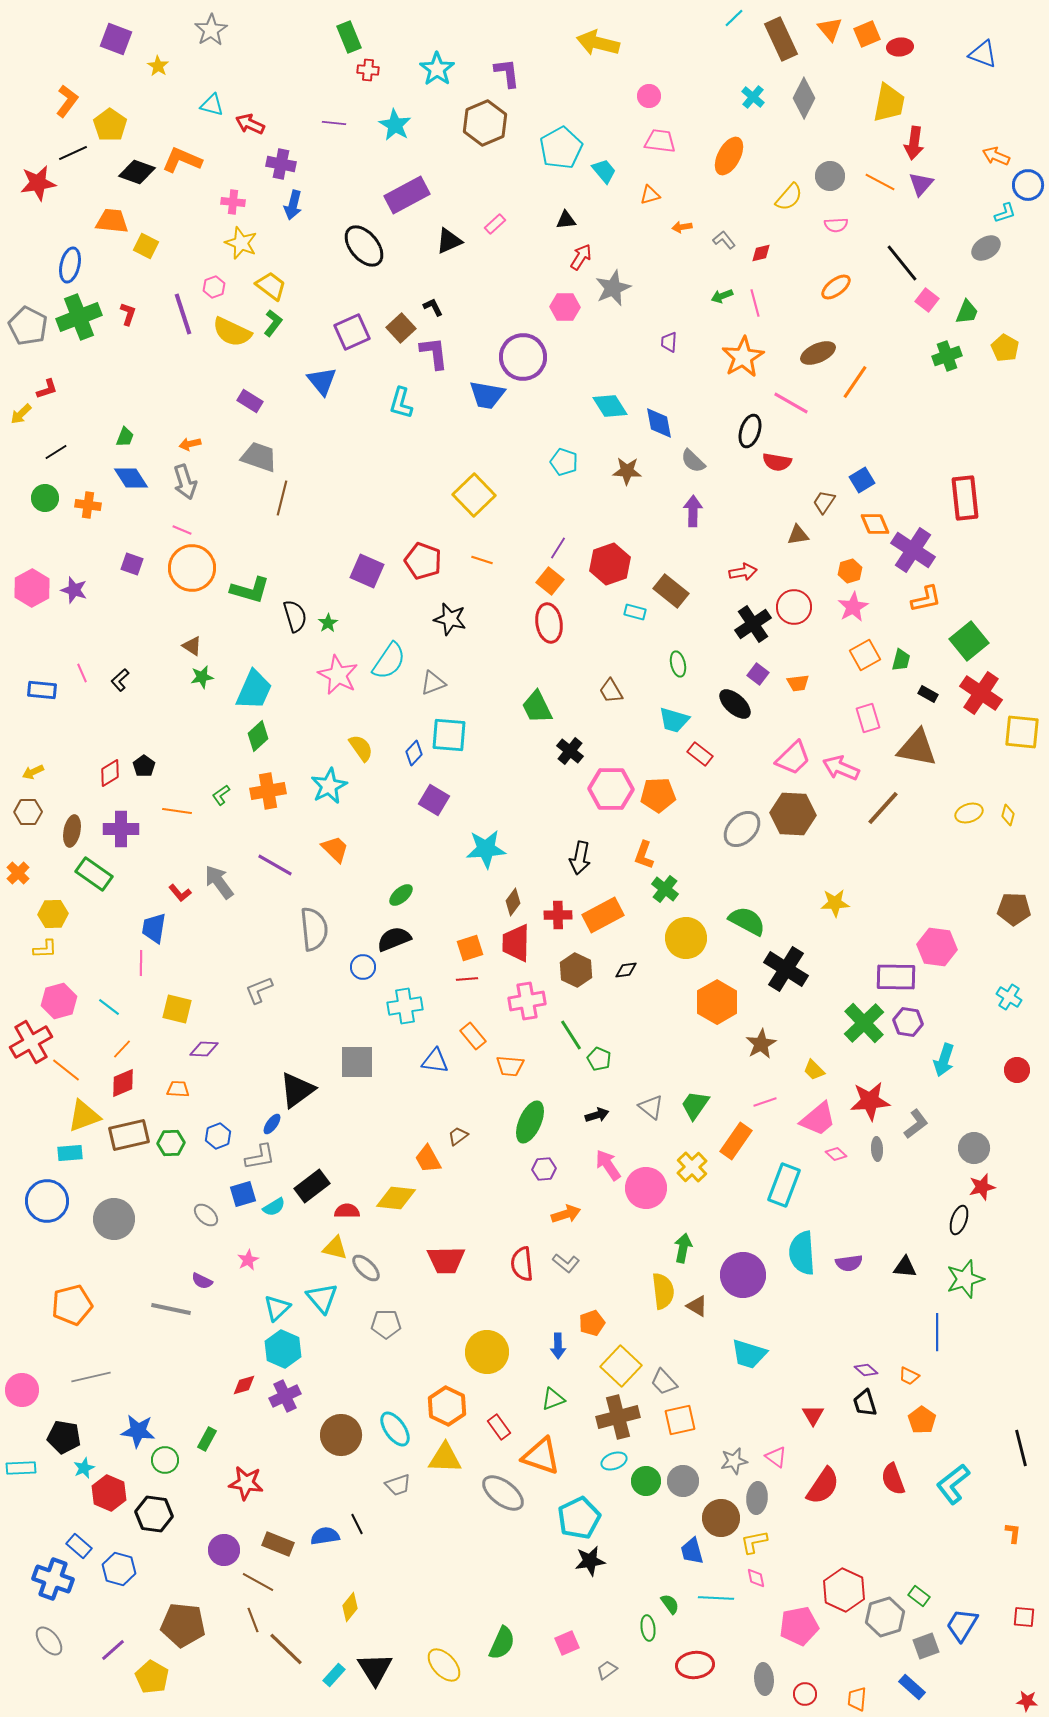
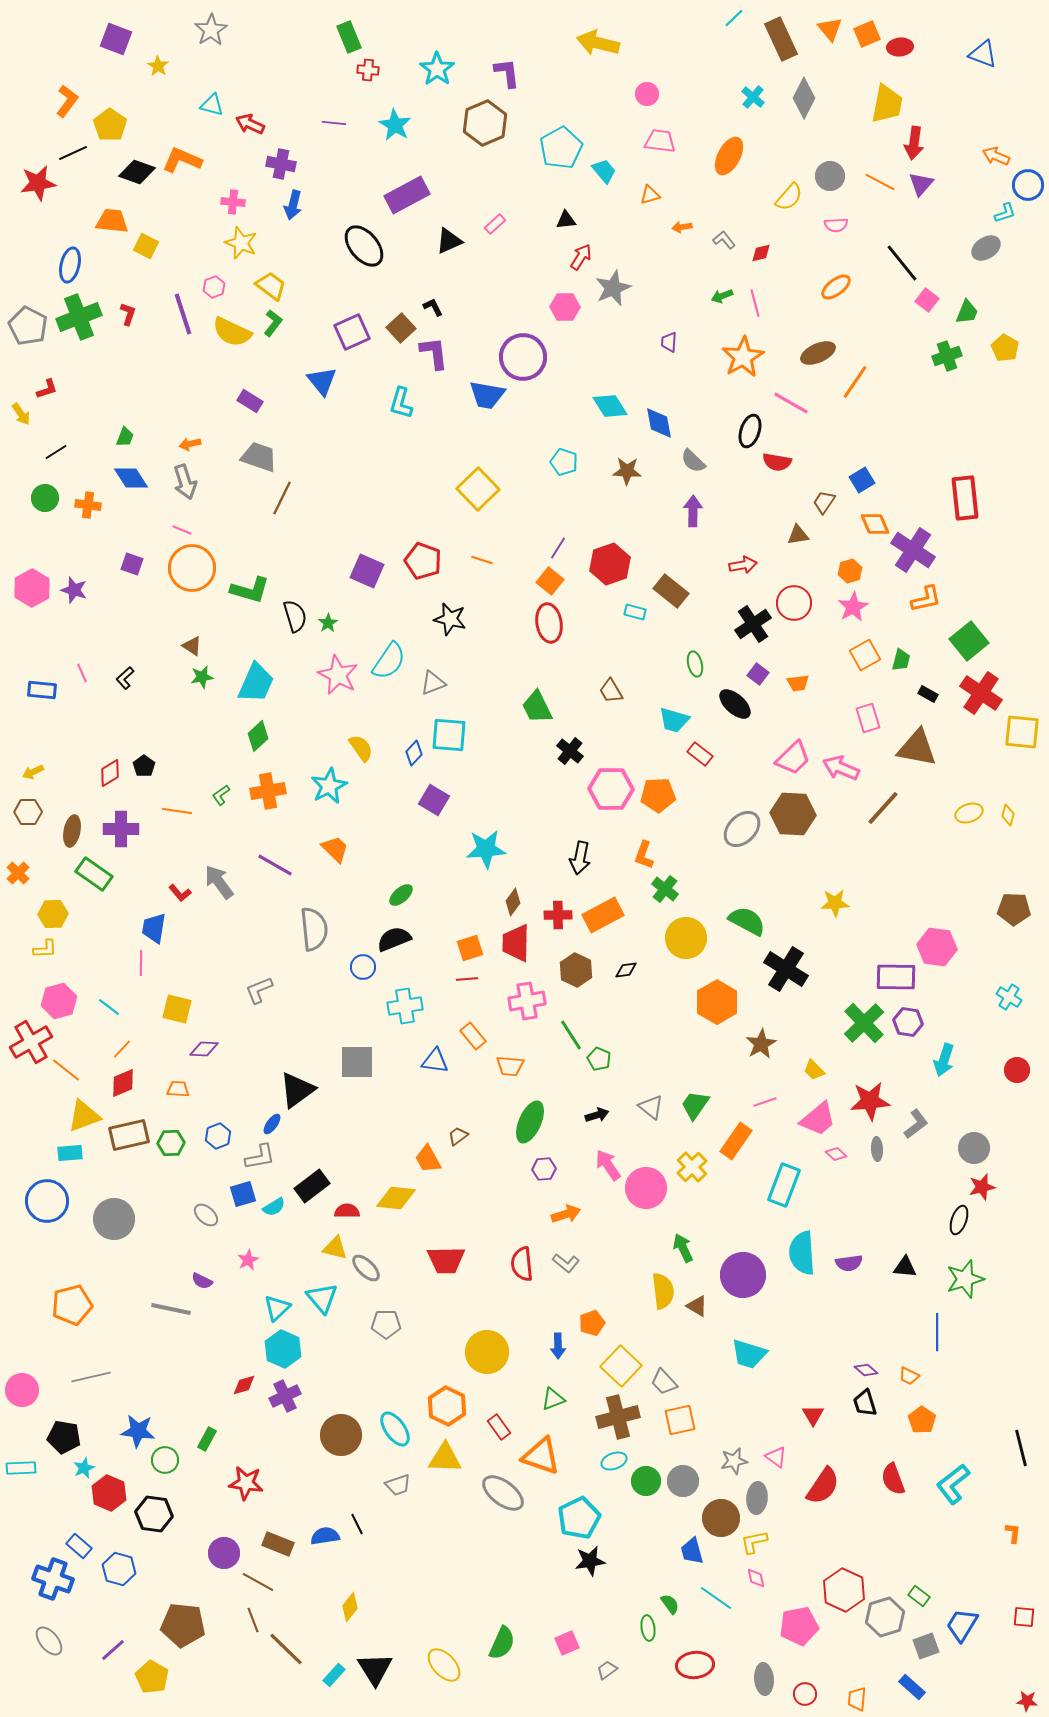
pink circle at (649, 96): moved 2 px left, 2 px up
yellow trapezoid at (889, 103): moved 2 px left, 1 px down
yellow arrow at (21, 414): rotated 80 degrees counterclockwise
yellow square at (474, 495): moved 4 px right, 6 px up
brown line at (282, 498): rotated 12 degrees clockwise
red arrow at (743, 572): moved 7 px up
red circle at (794, 607): moved 4 px up
green ellipse at (678, 664): moved 17 px right
black L-shape at (120, 680): moved 5 px right, 2 px up
cyan trapezoid at (254, 690): moved 2 px right, 7 px up
green arrow at (683, 1248): rotated 36 degrees counterclockwise
purple circle at (224, 1550): moved 3 px down
cyan line at (716, 1598): rotated 32 degrees clockwise
